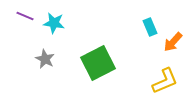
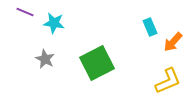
purple line: moved 4 px up
green square: moved 1 px left
yellow L-shape: moved 3 px right
